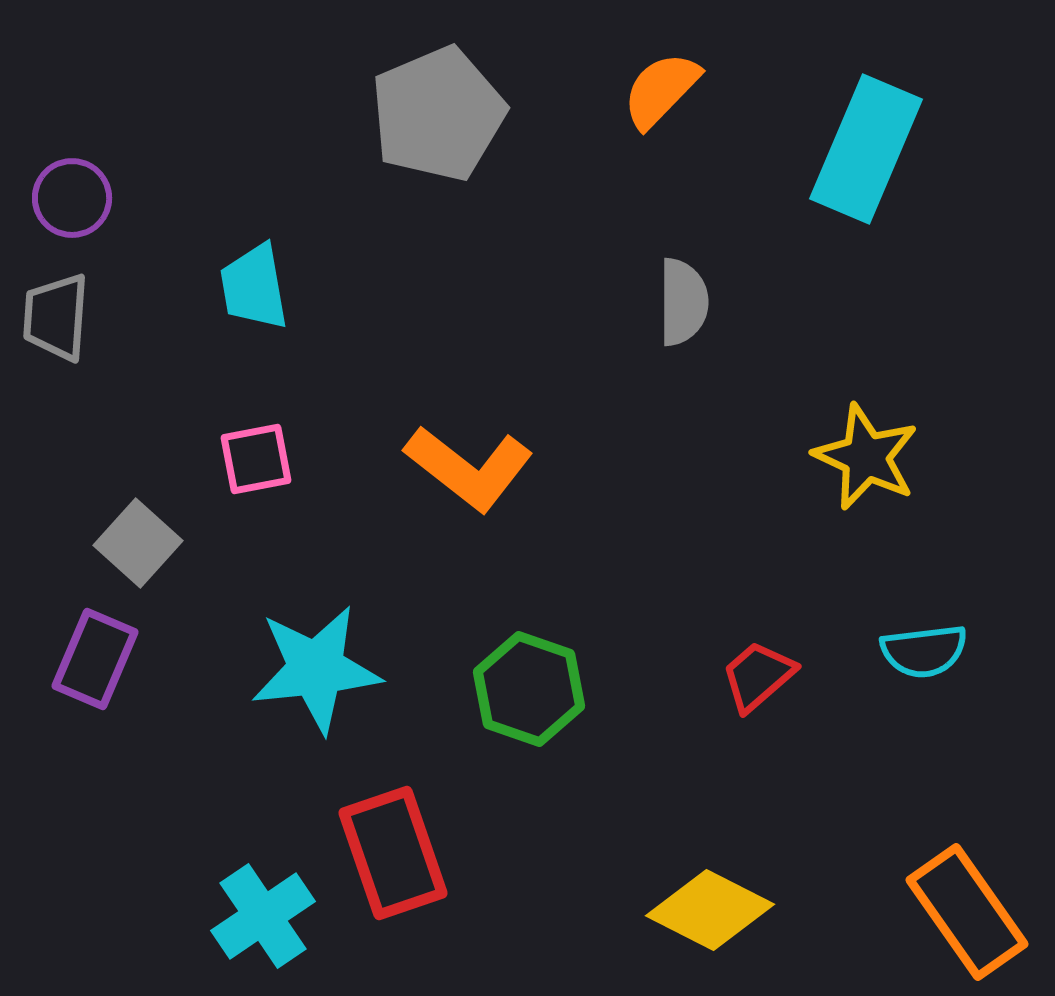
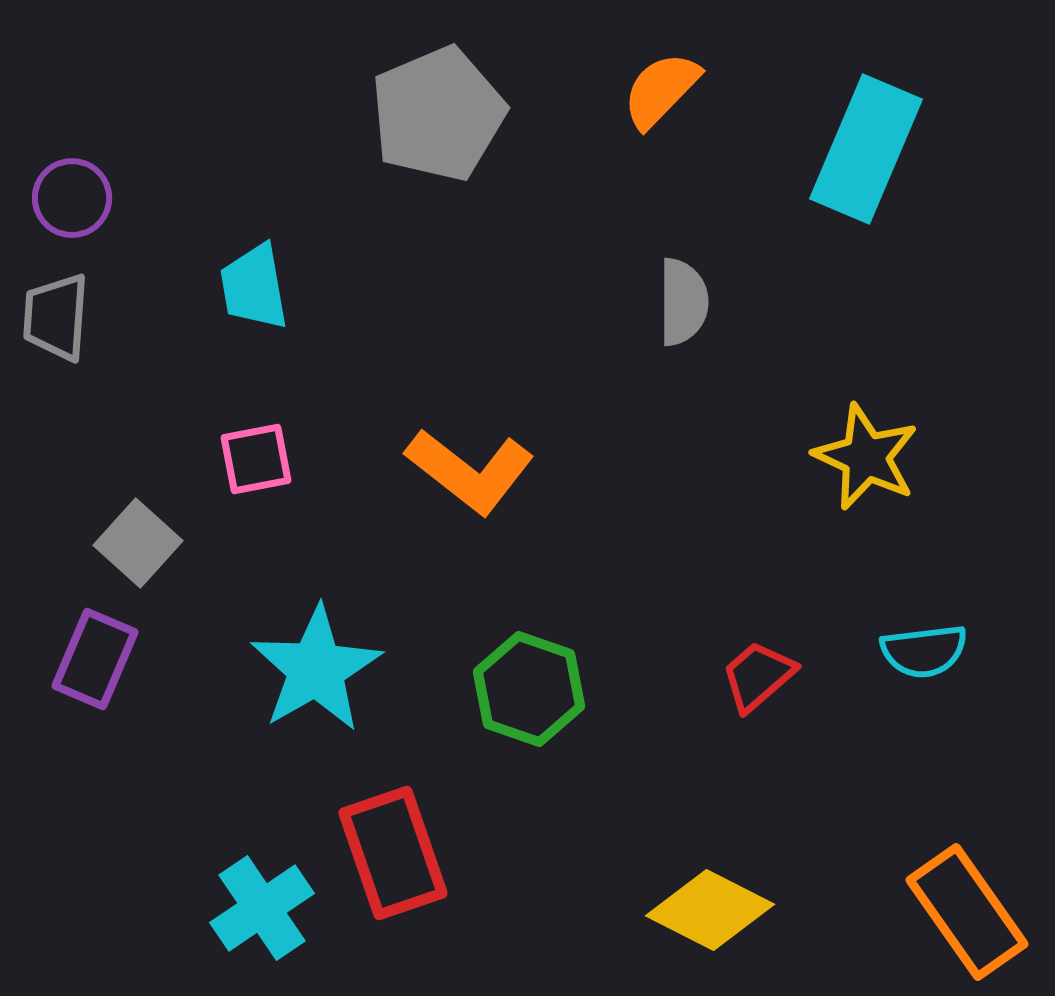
orange L-shape: moved 1 px right, 3 px down
cyan star: rotated 24 degrees counterclockwise
cyan cross: moved 1 px left, 8 px up
